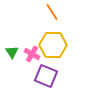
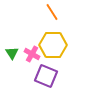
green triangle: moved 1 px down
